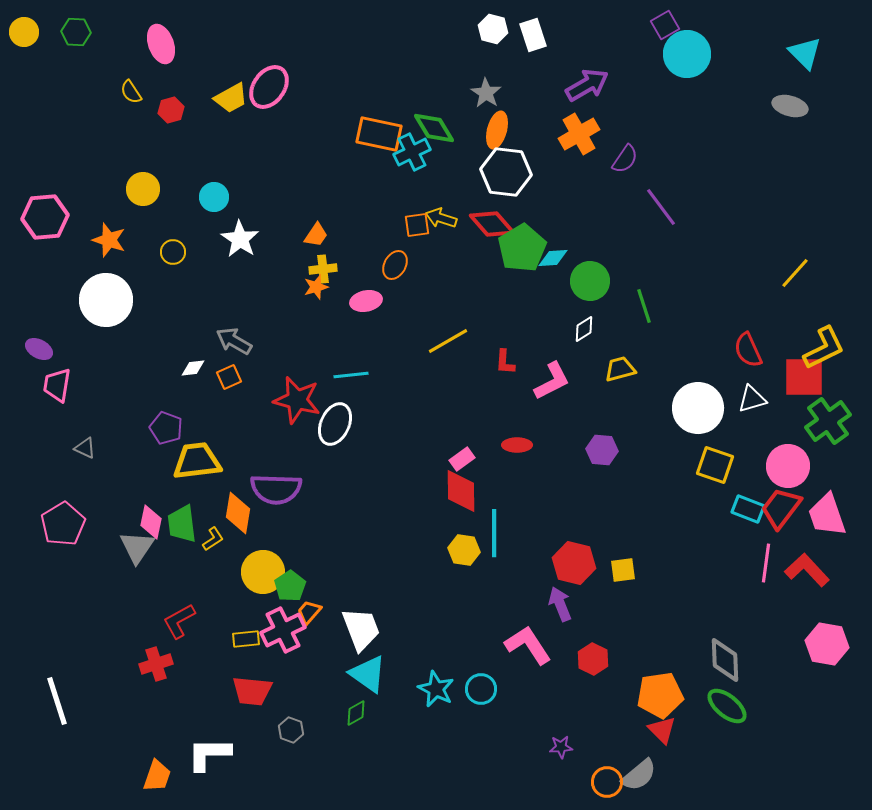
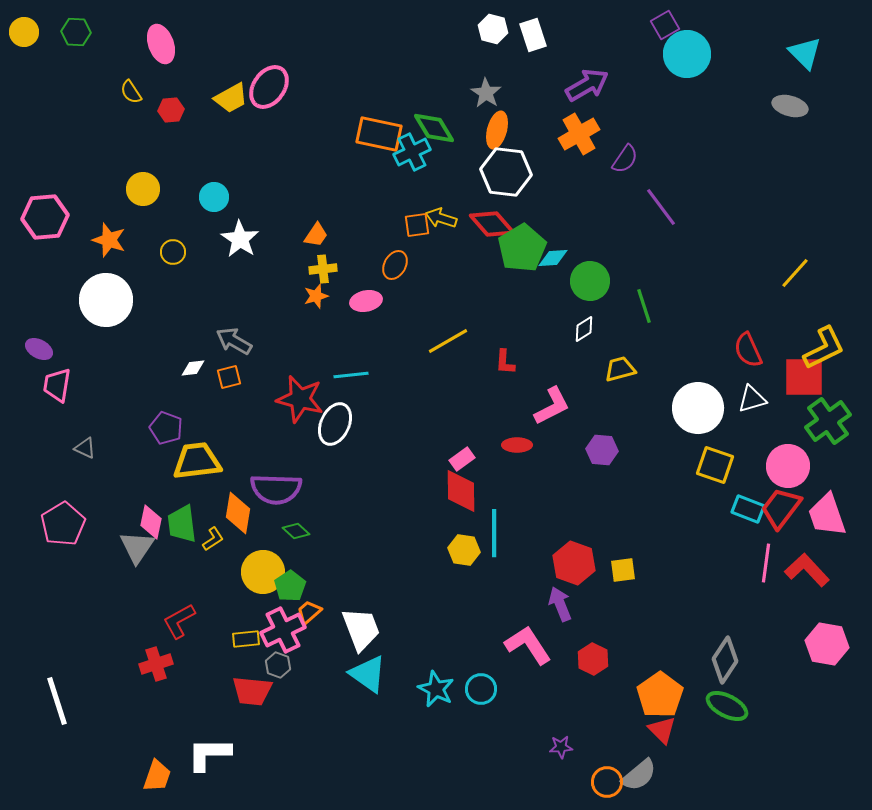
red hexagon at (171, 110): rotated 10 degrees clockwise
orange star at (316, 287): moved 9 px down
orange square at (229, 377): rotated 10 degrees clockwise
pink L-shape at (552, 381): moved 25 px down
red star at (297, 400): moved 3 px right, 1 px up
red hexagon at (574, 563): rotated 6 degrees clockwise
orange trapezoid at (309, 612): rotated 8 degrees clockwise
gray diamond at (725, 660): rotated 36 degrees clockwise
orange pentagon at (660, 695): rotated 27 degrees counterclockwise
green ellipse at (727, 706): rotated 12 degrees counterclockwise
green diamond at (356, 713): moved 60 px left, 182 px up; rotated 72 degrees clockwise
gray hexagon at (291, 730): moved 13 px left, 65 px up
